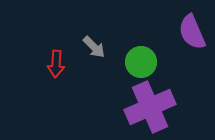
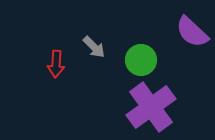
purple semicircle: rotated 24 degrees counterclockwise
green circle: moved 2 px up
purple cross: moved 1 px right; rotated 12 degrees counterclockwise
